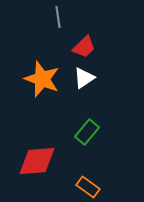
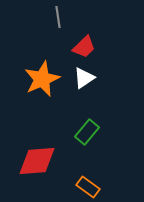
orange star: rotated 27 degrees clockwise
